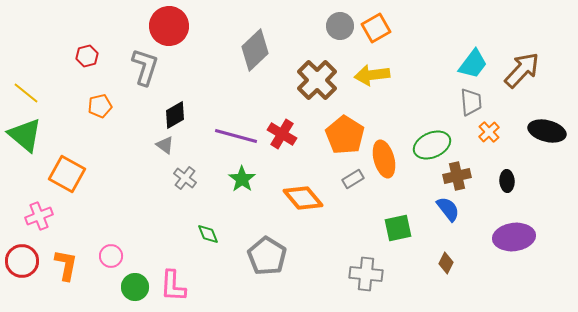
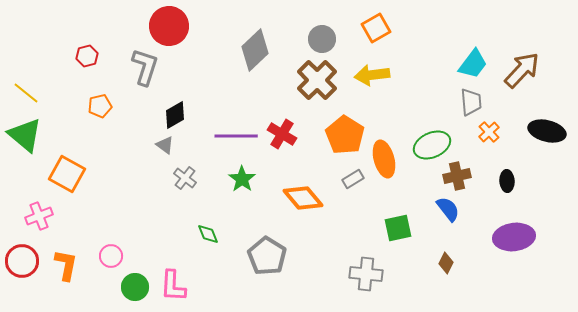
gray circle at (340, 26): moved 18 px left, 13 px down
purple line at (236, 136): rotated 15 degrees counterclockwise
